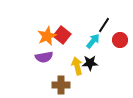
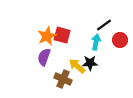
black line: rotated 21 degrees clockwise
red square: rotated 24 degrees counterclockwise
cyan arrow: moved 3 px right, 1 px down; rotated 28 degrees counterclockwise
purple semicircle: rotated 120 degrees clockwise
yellow arrow: rotated 36 degrees counterclockwise
brown cross: moved 2 px right, 6 px up; rotated 24 degrees clockwise
